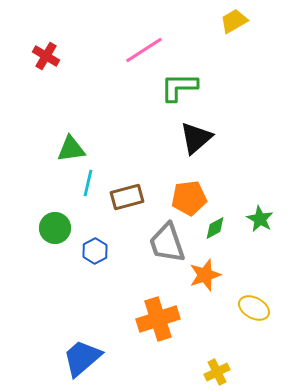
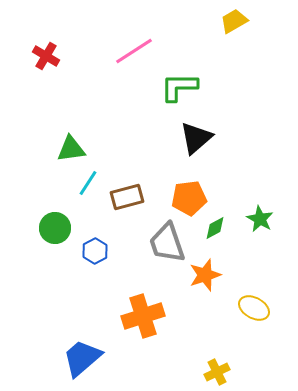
pink line: moved 10 px left, 1 px down
cyan line: rotated 20 degrees clockwise
orange cross: moved 15 px left, 3 px up
